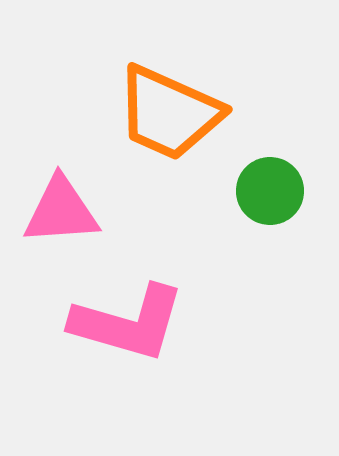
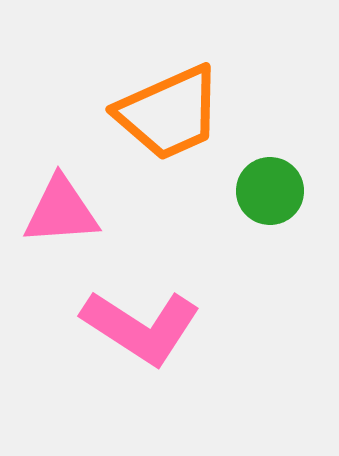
orange trapezoid: rotated 48 degrees counterclockwise
pink L-shape: moved 13 px right, 4 px down; rotated 17 degrees clockwise
